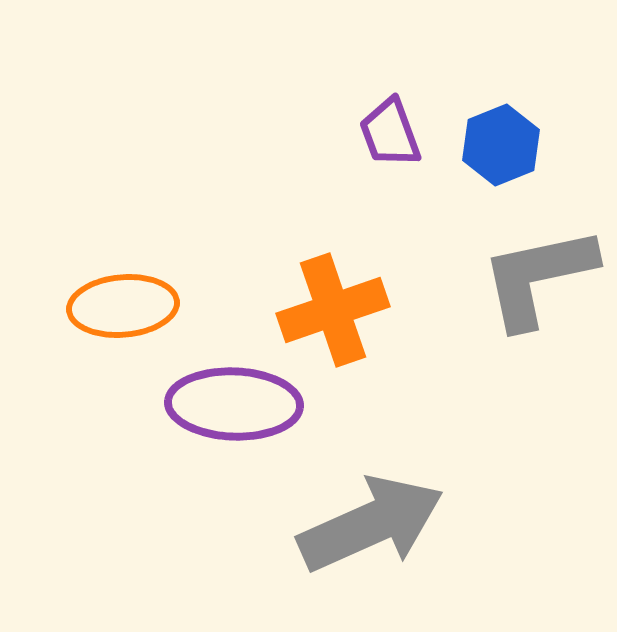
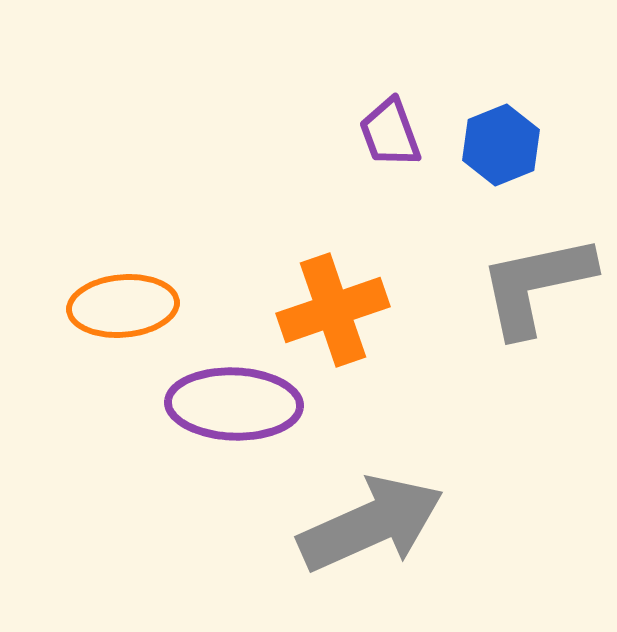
gray L-shape: moved 2 px left, 8 px down
